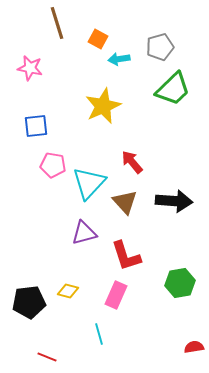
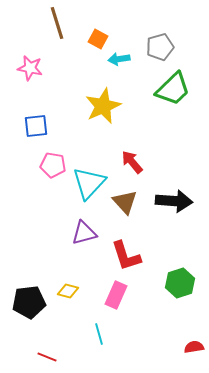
green hexagon: rotated 8 degrees counterclockwise
